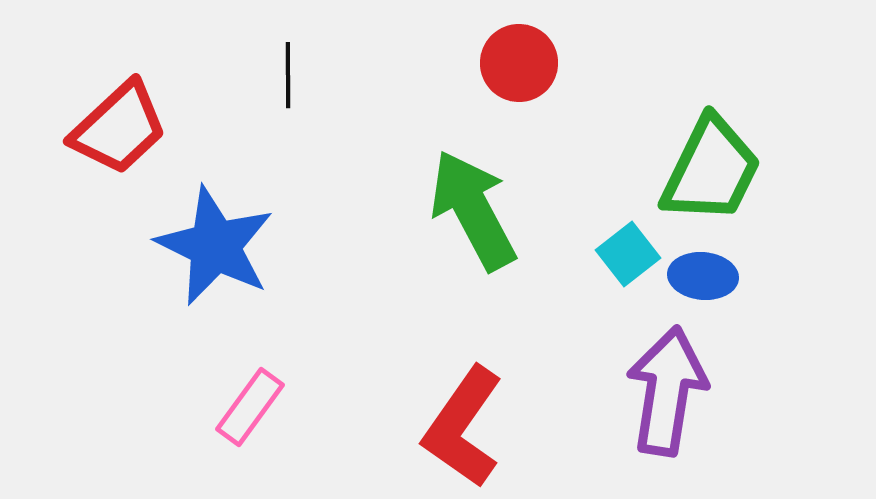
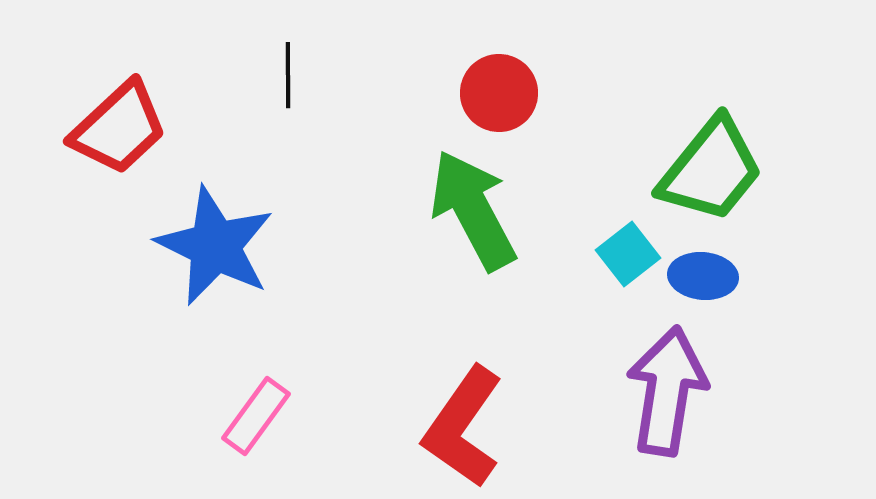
red circle: moved 20 px left, 30 px down
green trapezoid: rotated 13 degrees clockwise
pink rectangle: moved 6 px right, 9 px down
